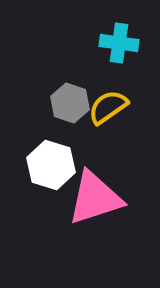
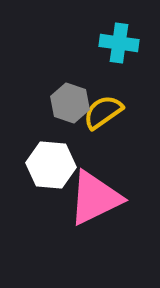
yellow semicircle: moved 5 px left, 5 px down
white hexagon: rotated 12 degrees counterclockwise
pink triangle: rotated 8 degrees counterclockwise
